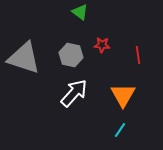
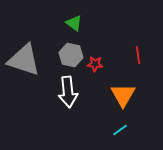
green triangle: moved 6 px left, 11 px down
red star: moved 7 px left, 19 px down
gray triangle: moved 2 px down
white arrow: moved 6 px left, 1 px up; rotated 132 degrees clockwise
cyan line: rotated 21 degrees clockwise
